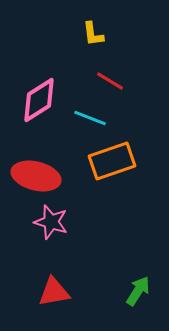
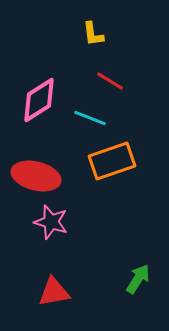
green arrow: moved 12 px up
